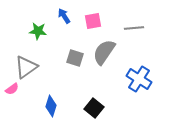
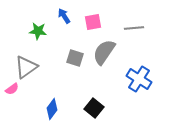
pink square: moved 1 px down
blue diamond: moved 1 px right, 3 px down; rotated 20 degrees clockwise
